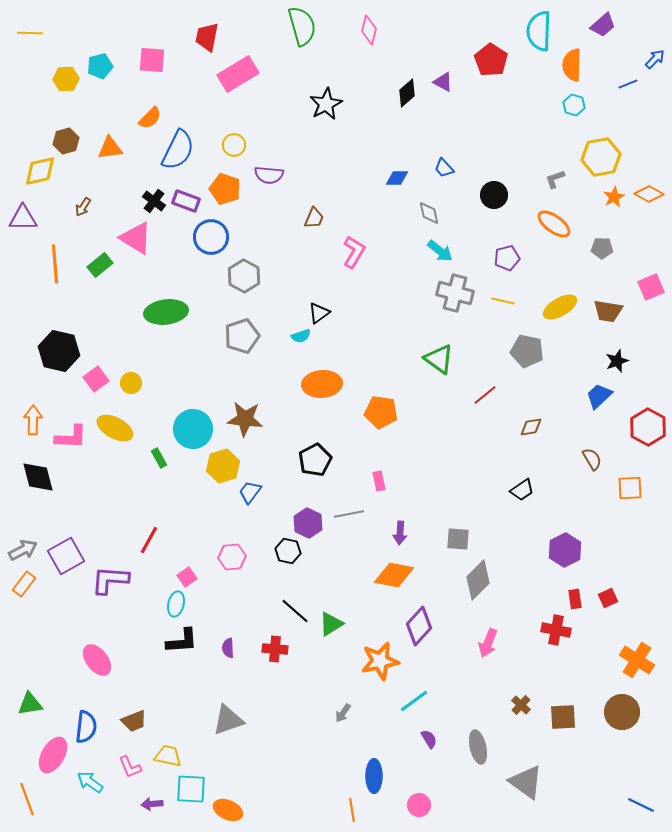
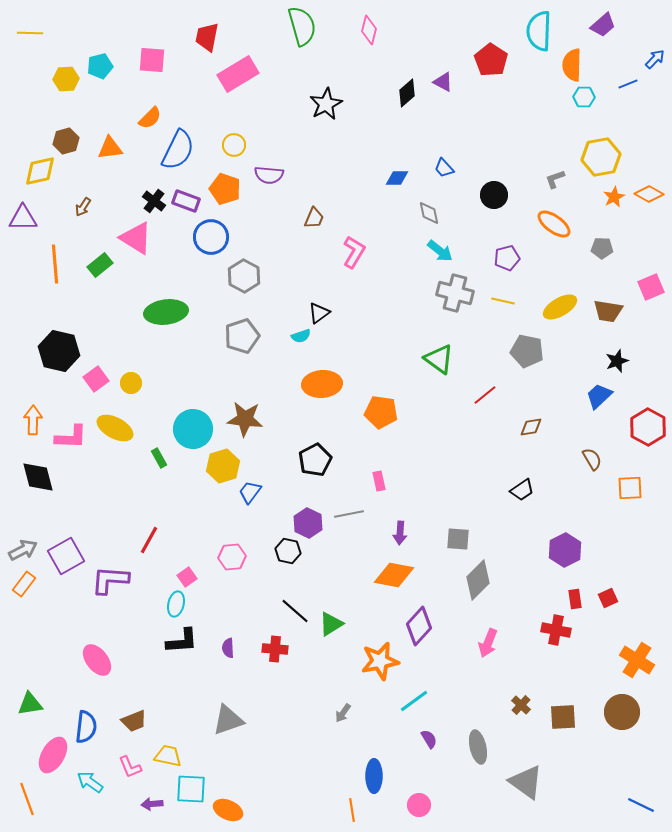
cyan hexagon at (574, 105): moved 10 px right, 8 px up; rotated 15 degrees counterclockwise
